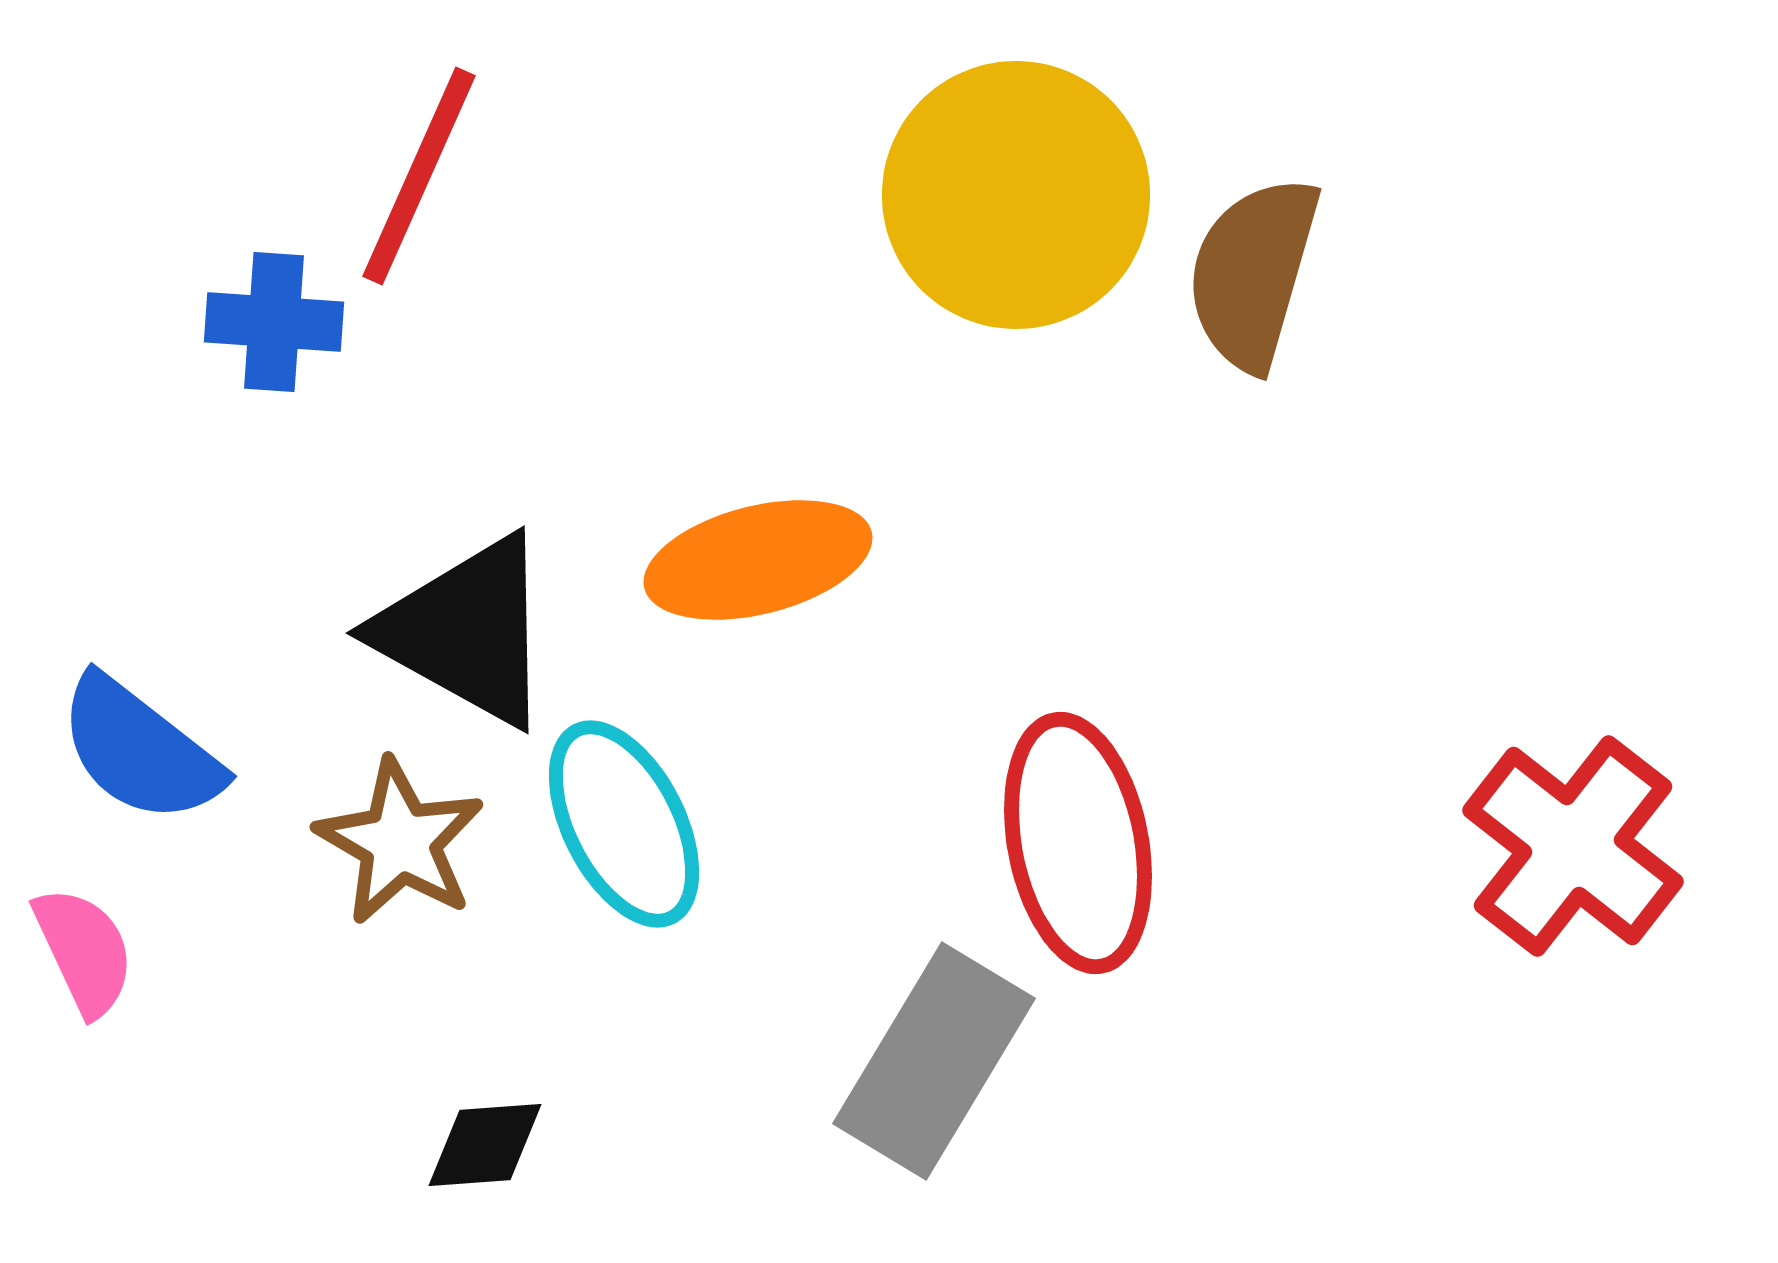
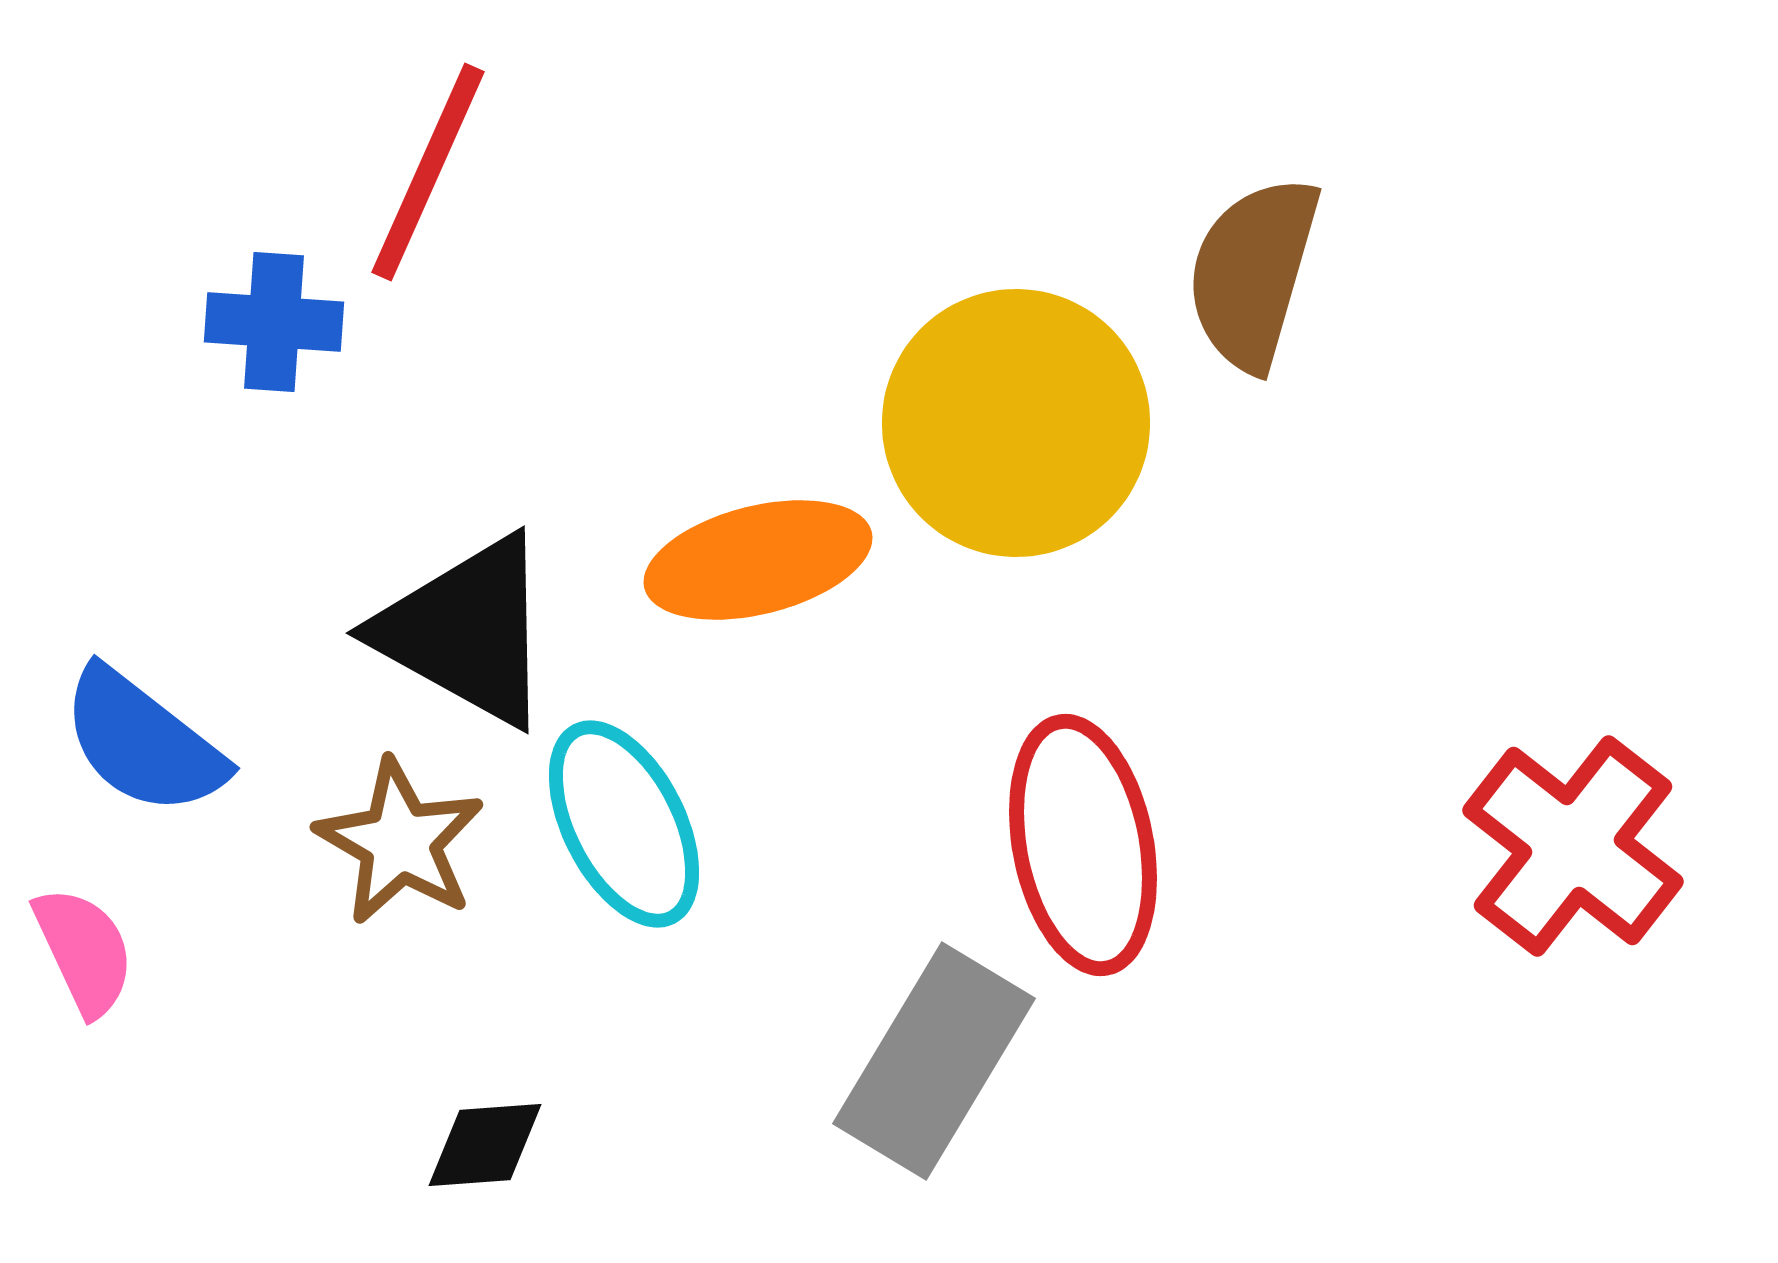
red line: moved 9 px right, 4 px up
yellow circle: moved 228 px down
blue semicircle: moved 3 px right, 8 px up
red ellipse: moved 5 px right, 2 px down
